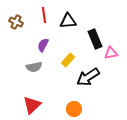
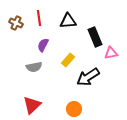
red line: moved 5 px left, 3 px down
brown cross: moved 1 px down
black rectangle: moved 2 px up
